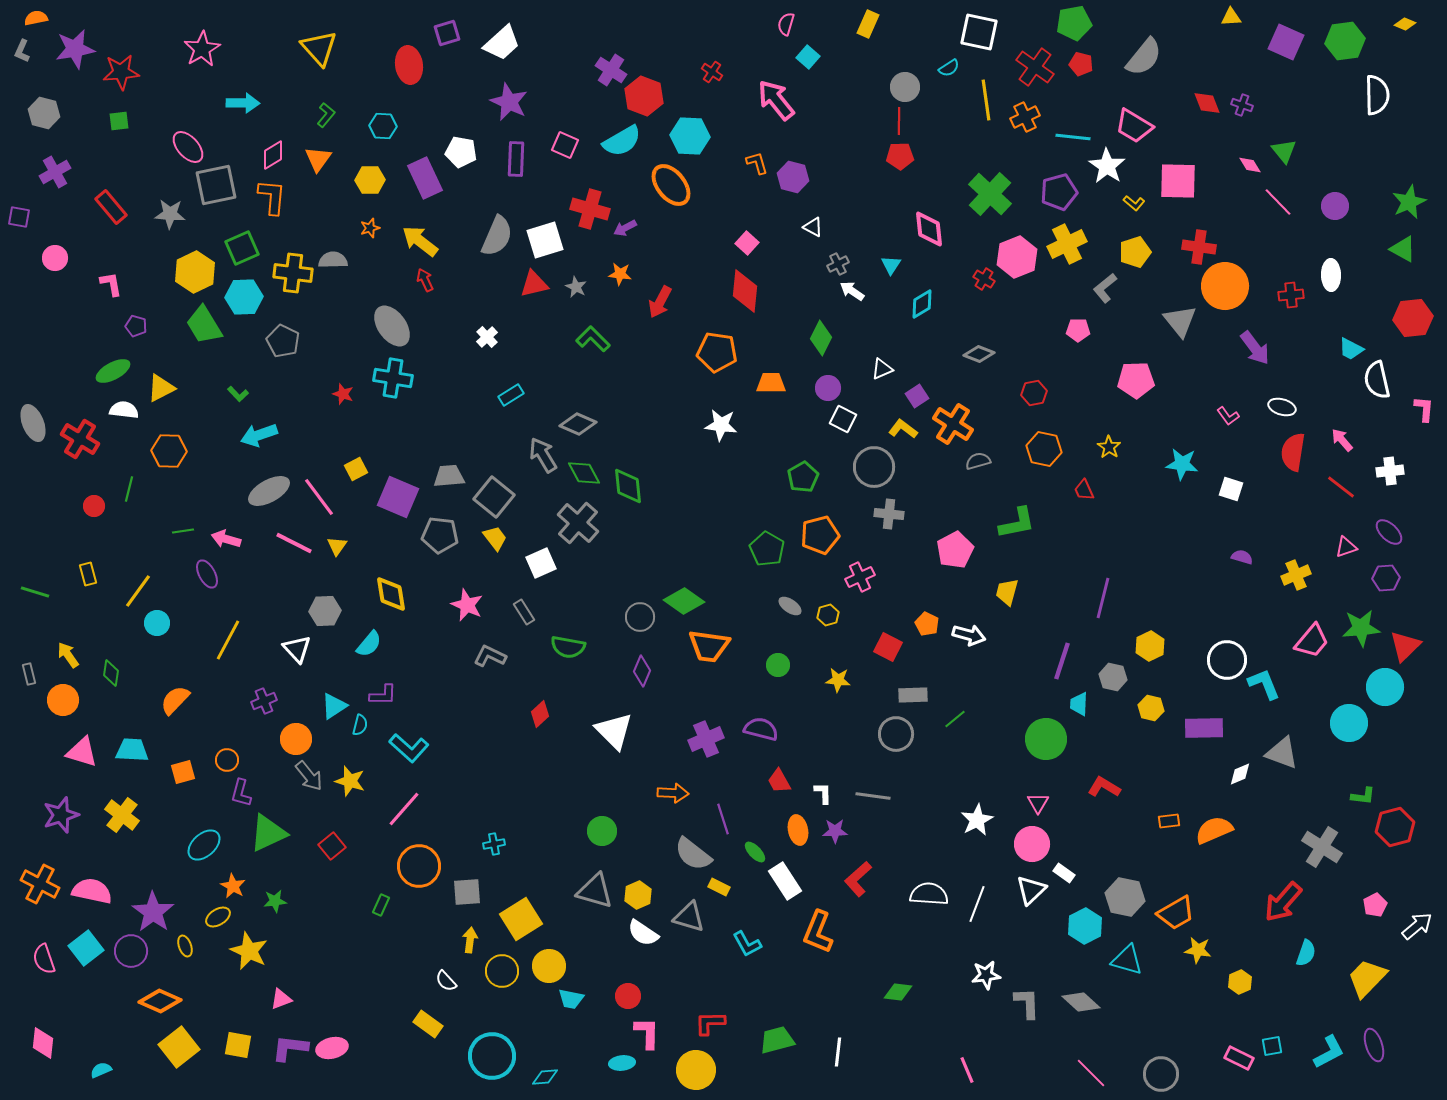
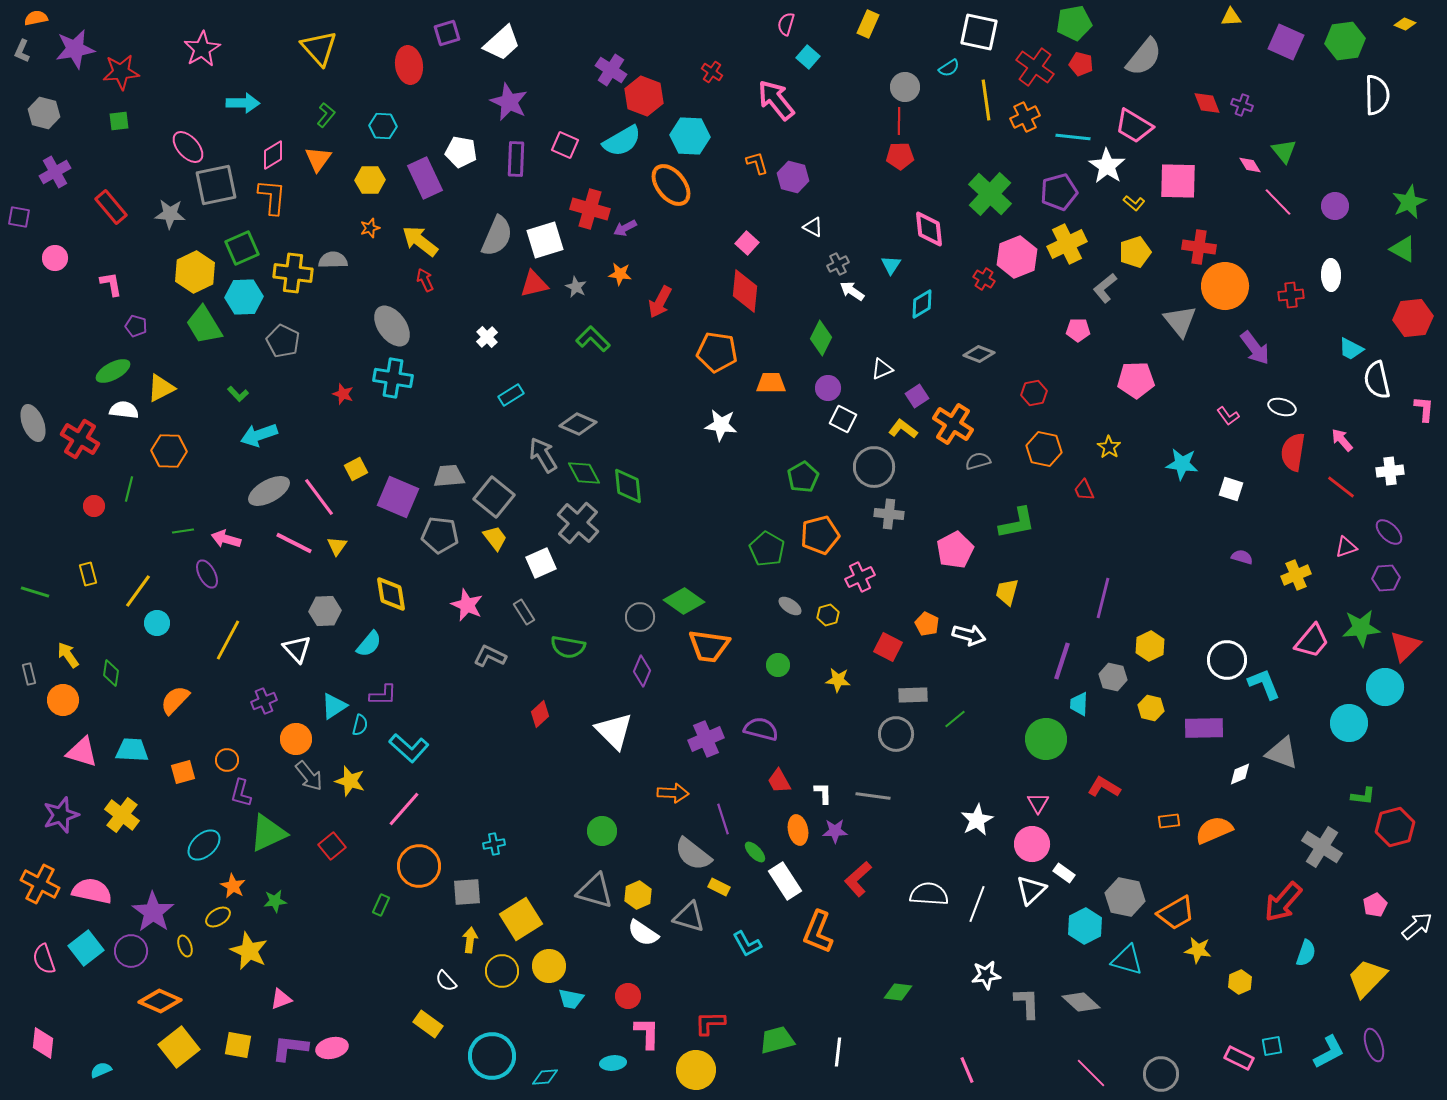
cyan ellipse at (622, 1063): moved 9 px left
